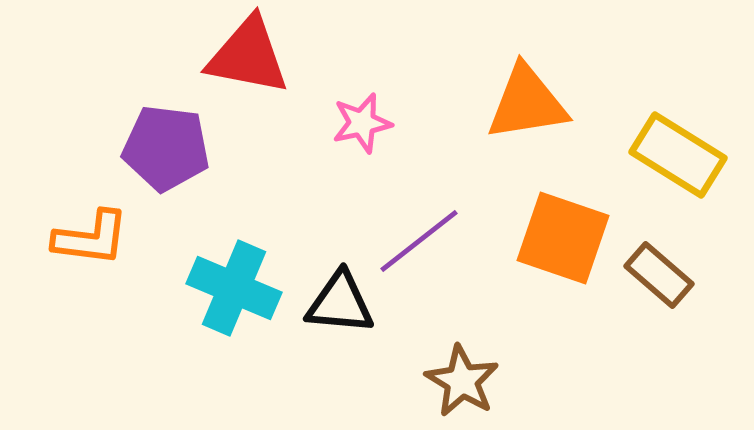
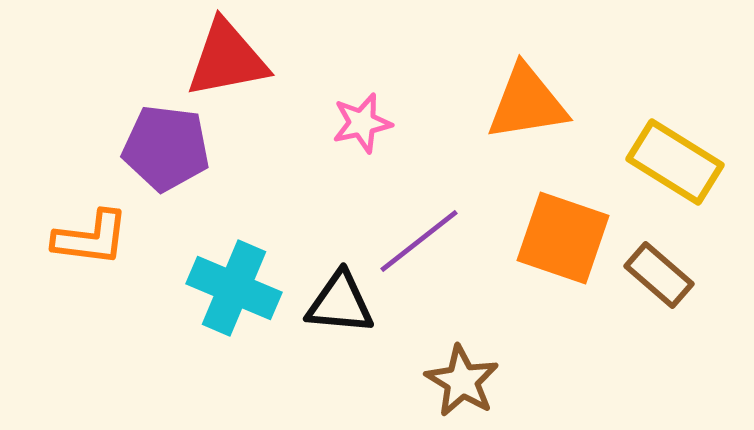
red triangle: moved 21 px left, 3 px down; rotated 22 degrees counterclockwise
yellow rectangle: moved 3 px left, 7 px down
